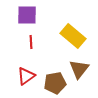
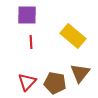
brown triangle: moved 1 px right, 4 px down
red triangle: moved 1 px right, 6 px down; rotated 12 degrees counterclockwise
brown pentagon: rotated 20 degrees clockwise
